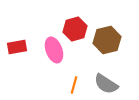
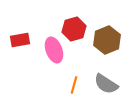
red hexagon: moved 1 px left
brown hexagon: rotated 8 degrees counterclockwise
red rectangle: moved 3 px right, 7 px up
